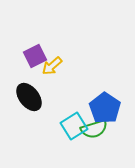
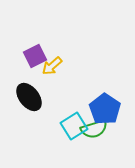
blue pentagon: moved 1 px down
